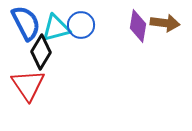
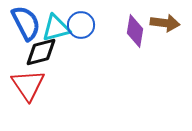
purple diamond: moved 3 px left, 5 px down
black diamond: rotated 44 degrees clockwise
